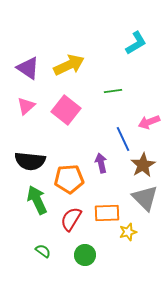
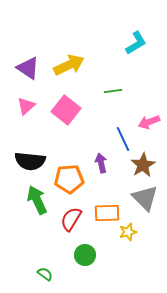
green semicircle: moved 2 px right, 23 px down
